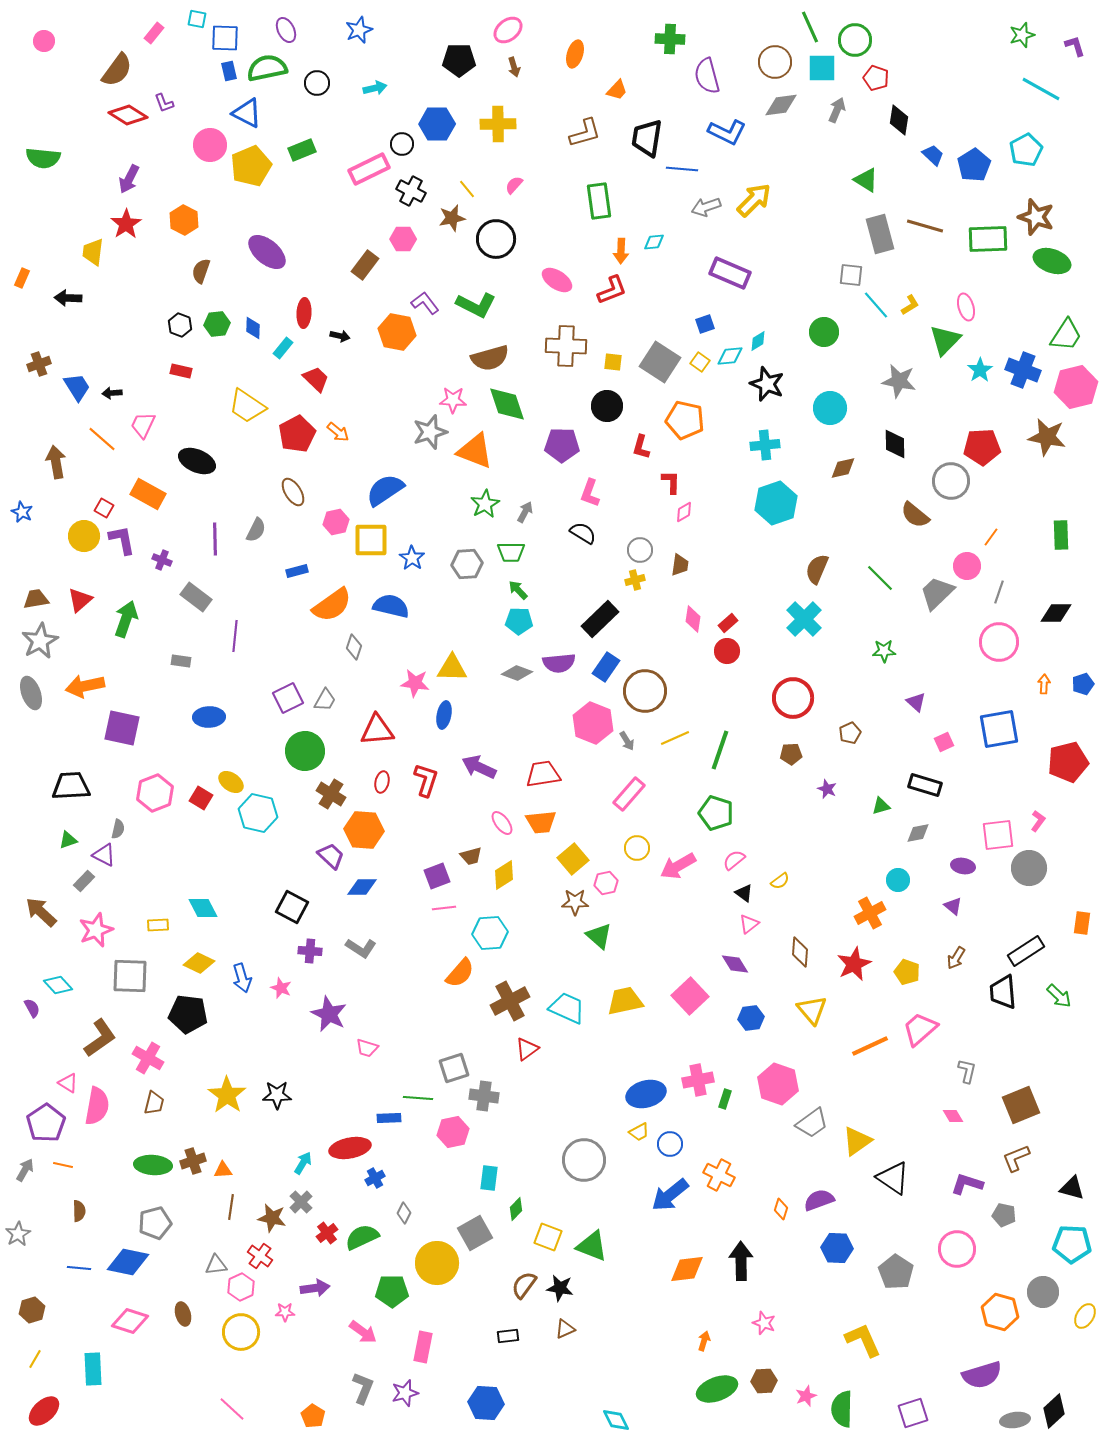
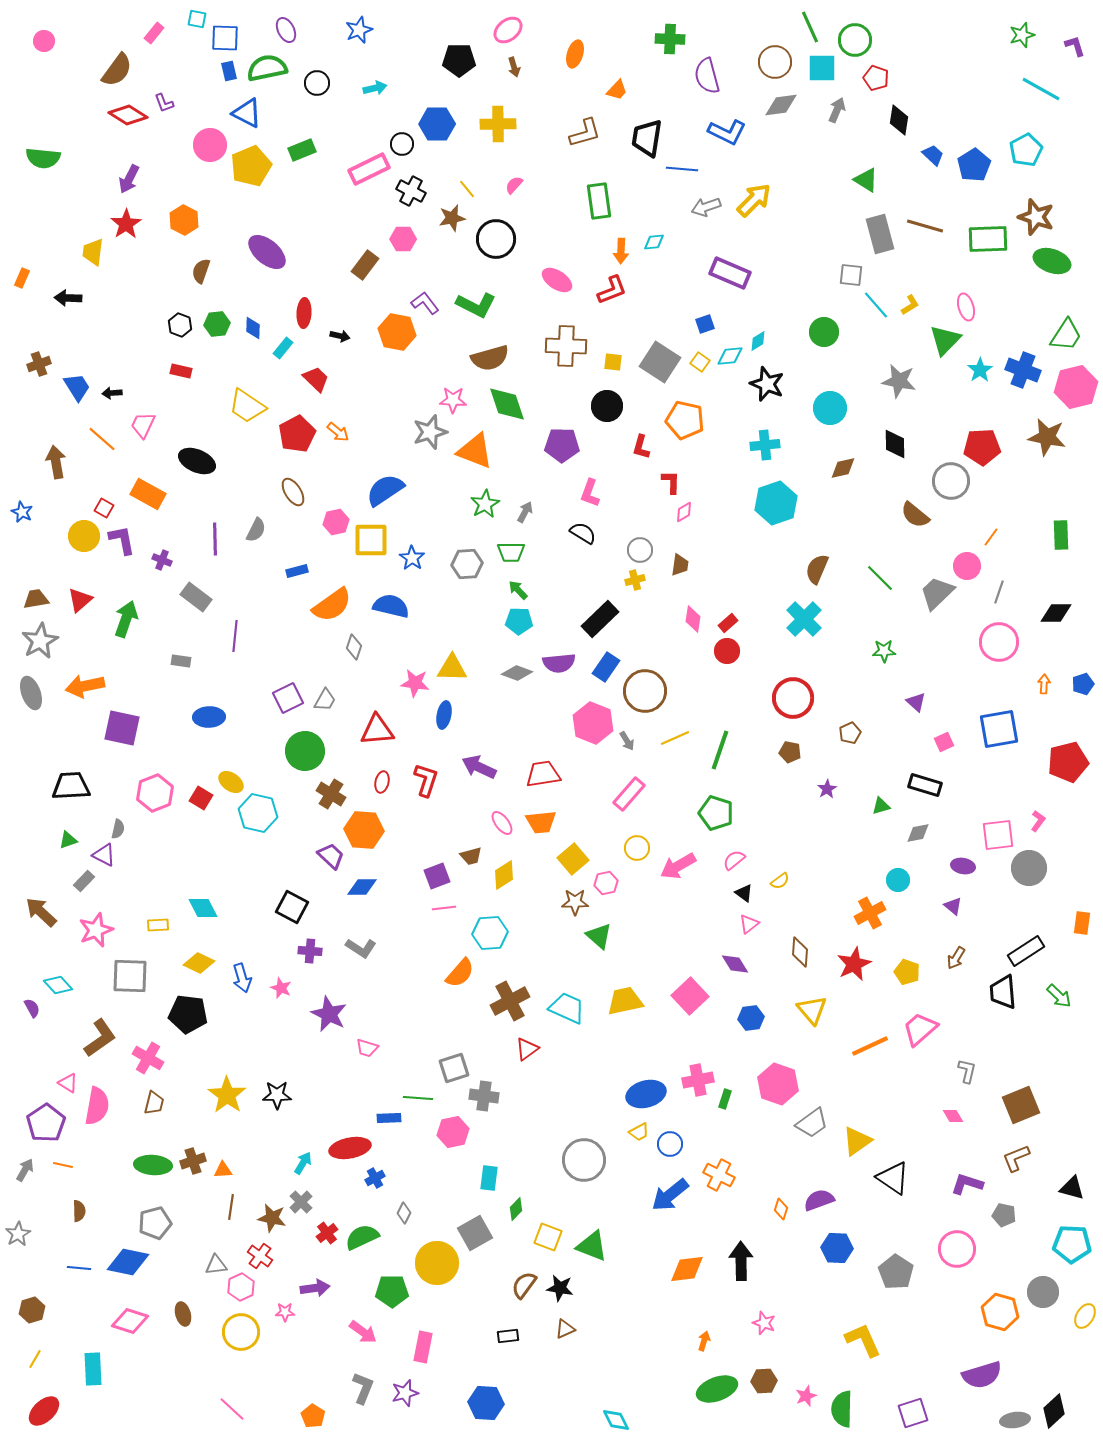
brown pentagon at (791, 754): moved 1 px left, 2 px up; rotated 15 degrees clockwise
purple star at (827, 789): rotated 18 degrees clockwise
